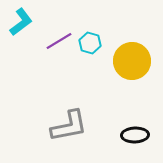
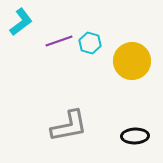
purple line: rotated 12 degrees clockwise
black ellipse: moved 1 px down
